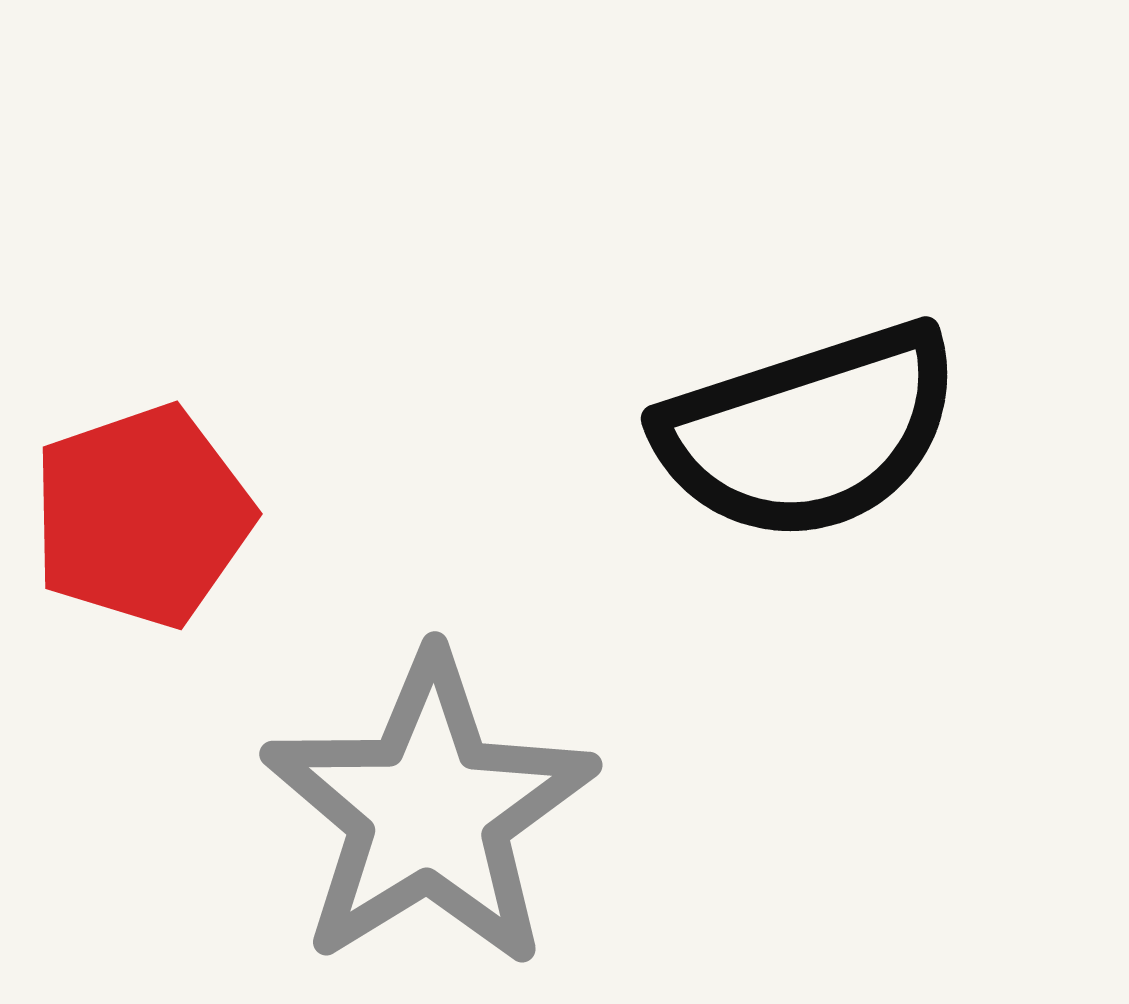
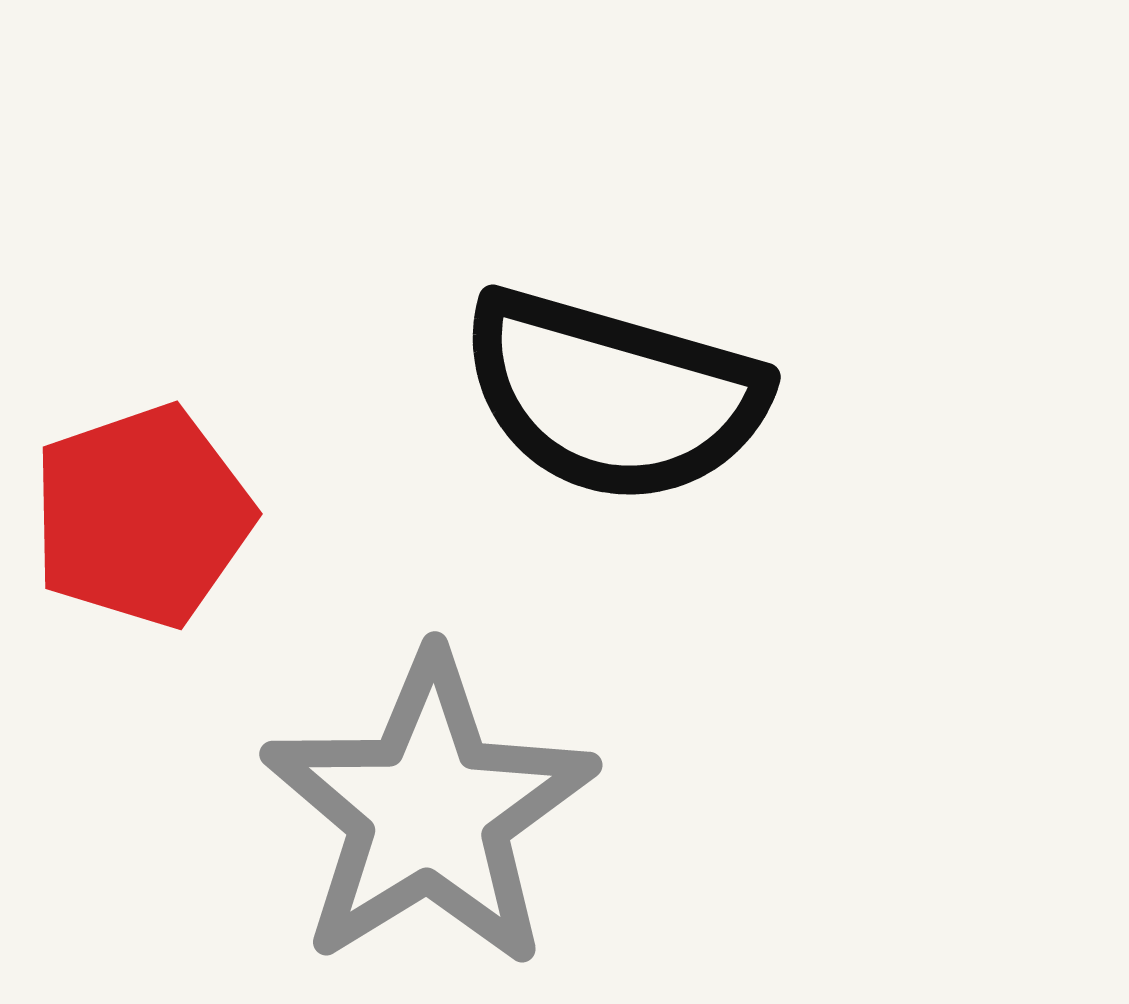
black semicircle: moved 196 px left, 36 px up; rotated 34 degrees clockwise
